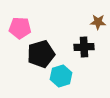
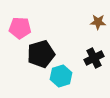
black cross: moved 10 px right, 11 px down; rotated 24 degrees counterclockwise
